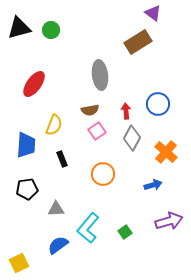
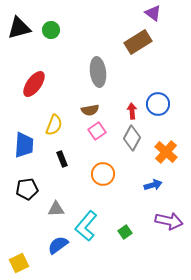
gray ellipse: moved 2 px left, 3 px up
red arrow: moved 6 px right
blue trapezoid: moved 2 px left
purple arrow: rotated 28 degrees clockwise
cyan L-shape: moved 2 px left, 2 px up
